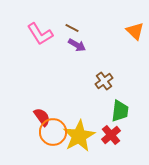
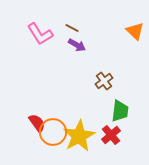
red semicircle: moved 5 px left, 6 px down
